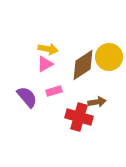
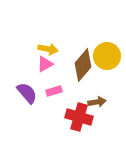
yellow circle: moved 2 px left, 1 px up
brown diamond: rotated 16 degrees counterclockwise
purple semicircle: moved 4 px up
